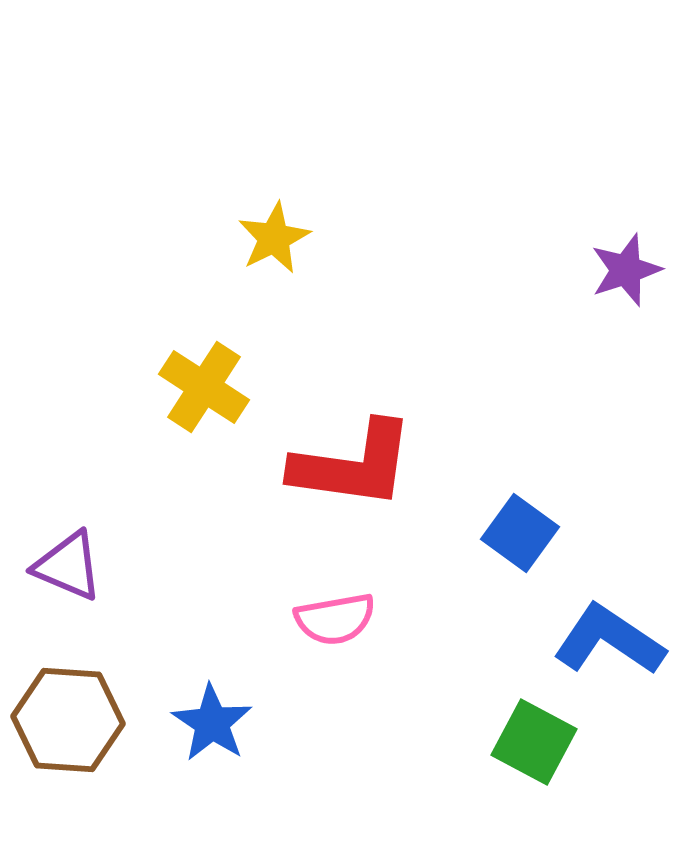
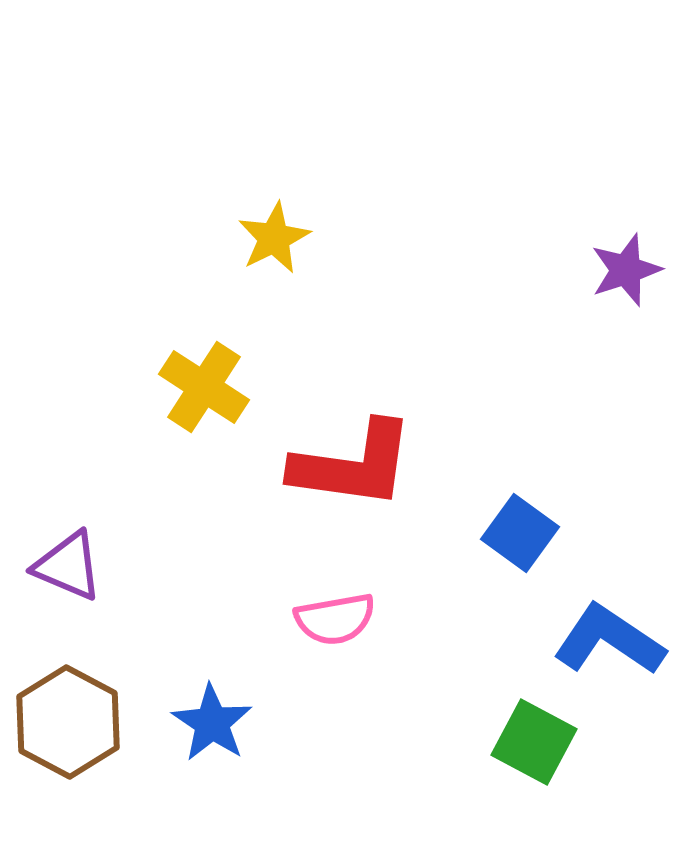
brown hexagon: moved 2 px down; rotated 24 degrees clockwise
